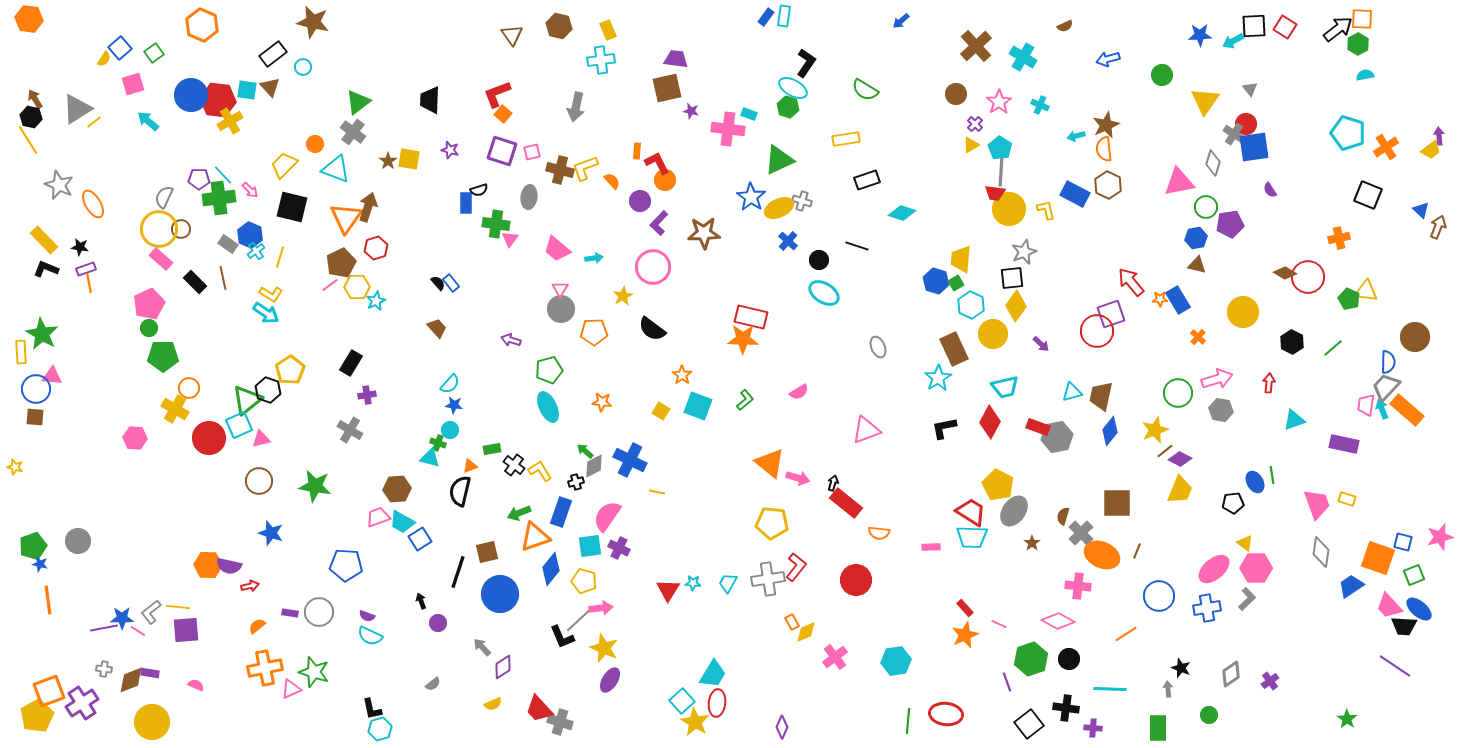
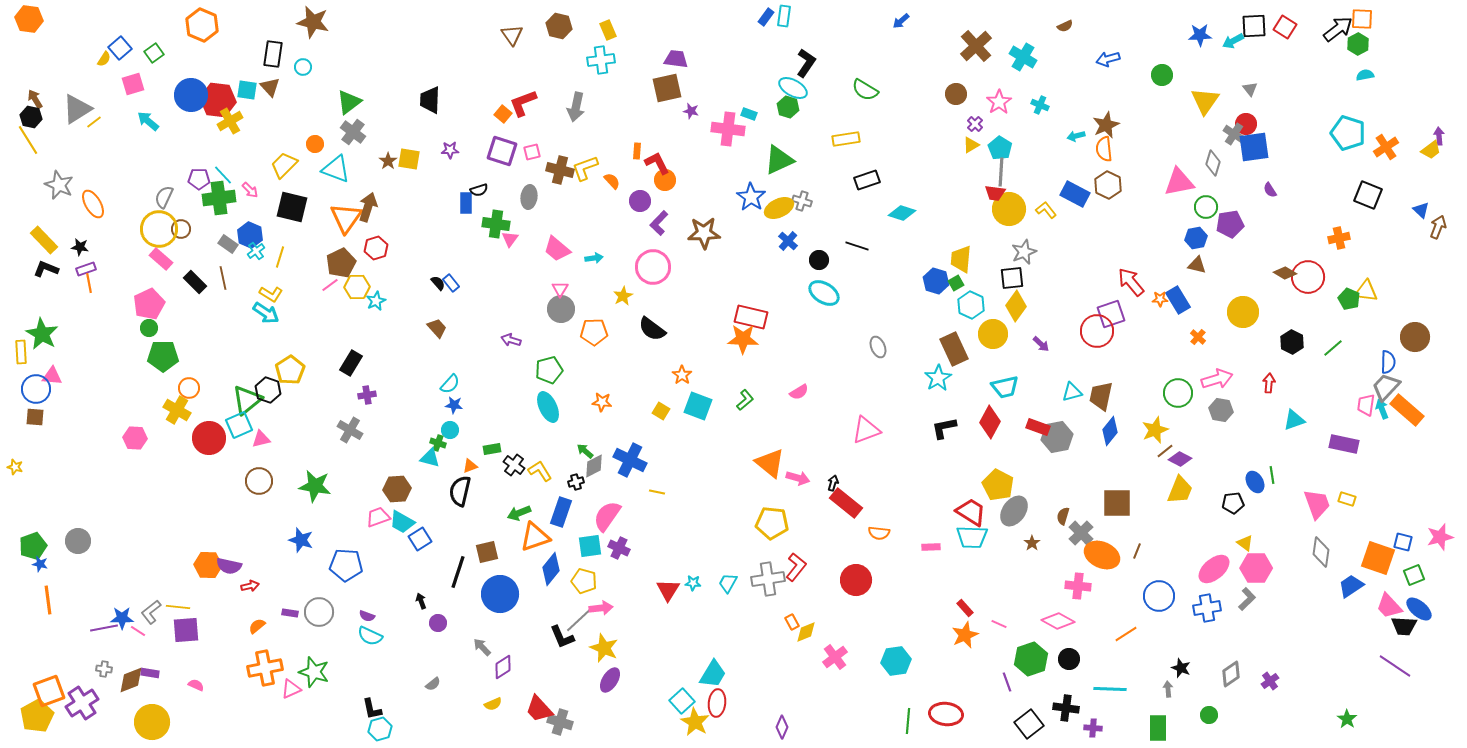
black rectangle at (273, 54): rotated 44 degrees counterclockwise
red L-shape at (497, 94): moved 26 px right, 9 px down
green triangle at (358, 102): moved 9 px left
purple star at (450, 150): rotated 18 degrees counterclockwise
yellow L-shape at (1046, 210): rotated 25 degrees counterclockwise
yellow cross at (175, 409): moved 2 px right, 1 px down
blue star at (271, 533): moved 30 px right, 7 px down
